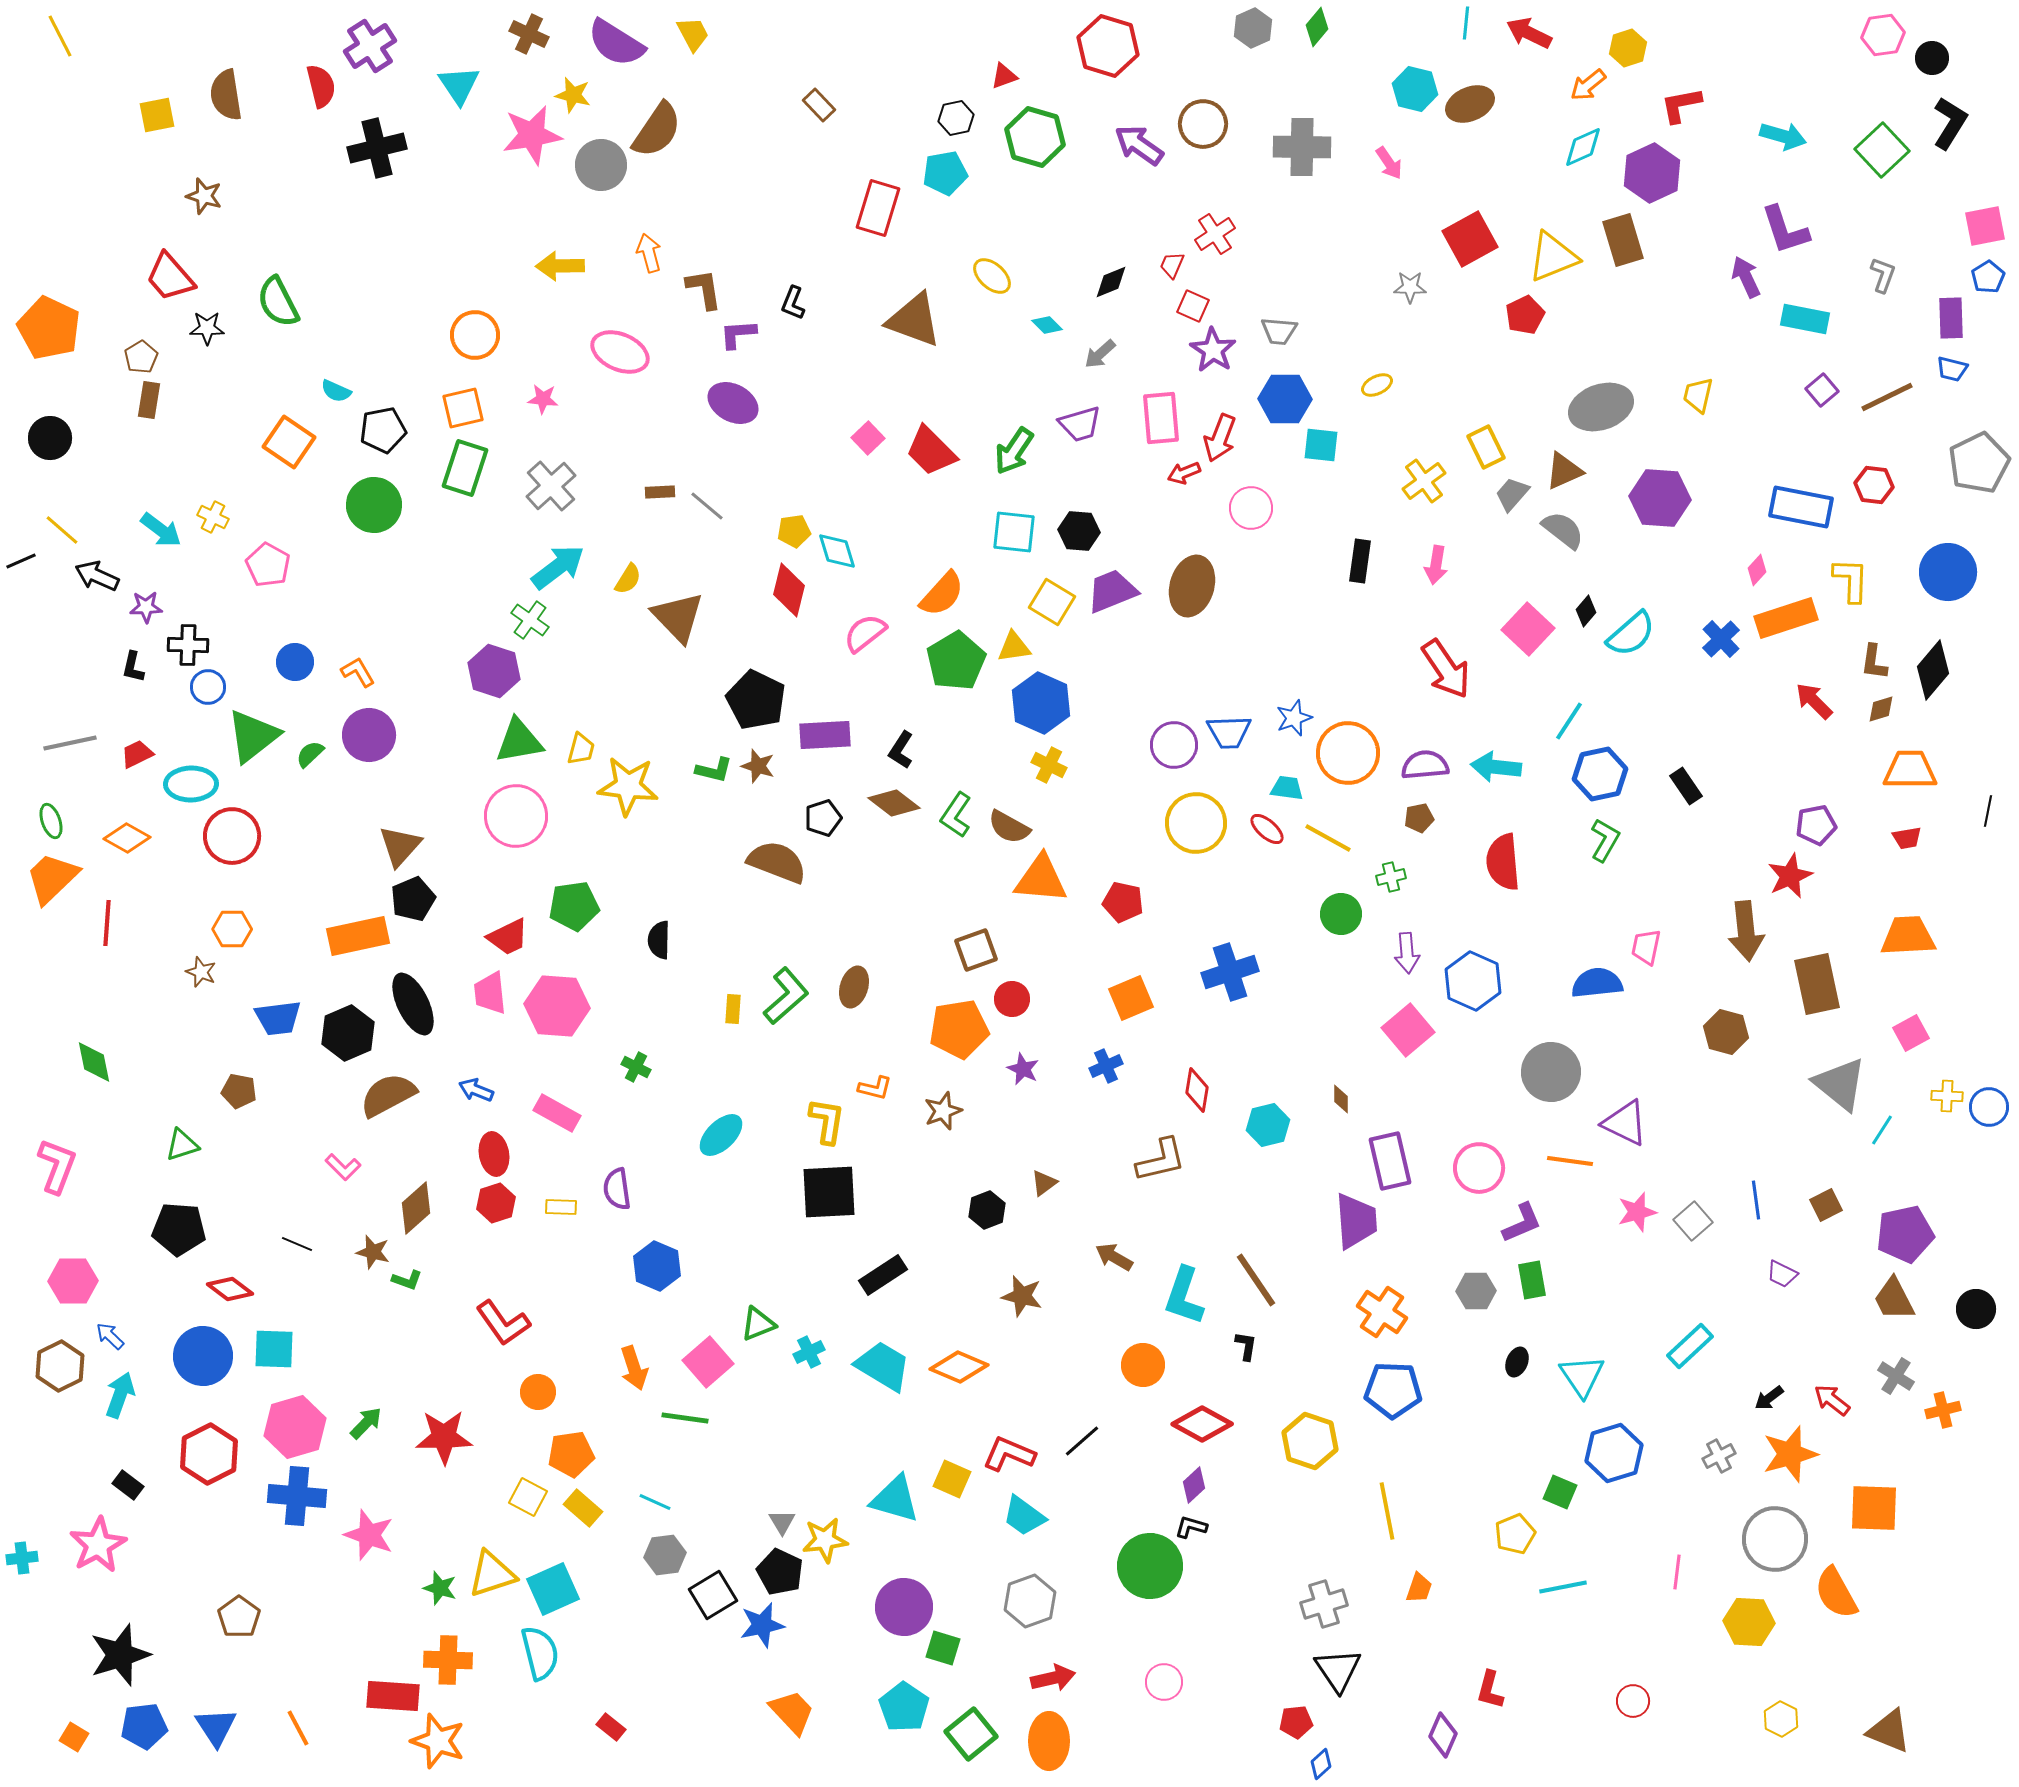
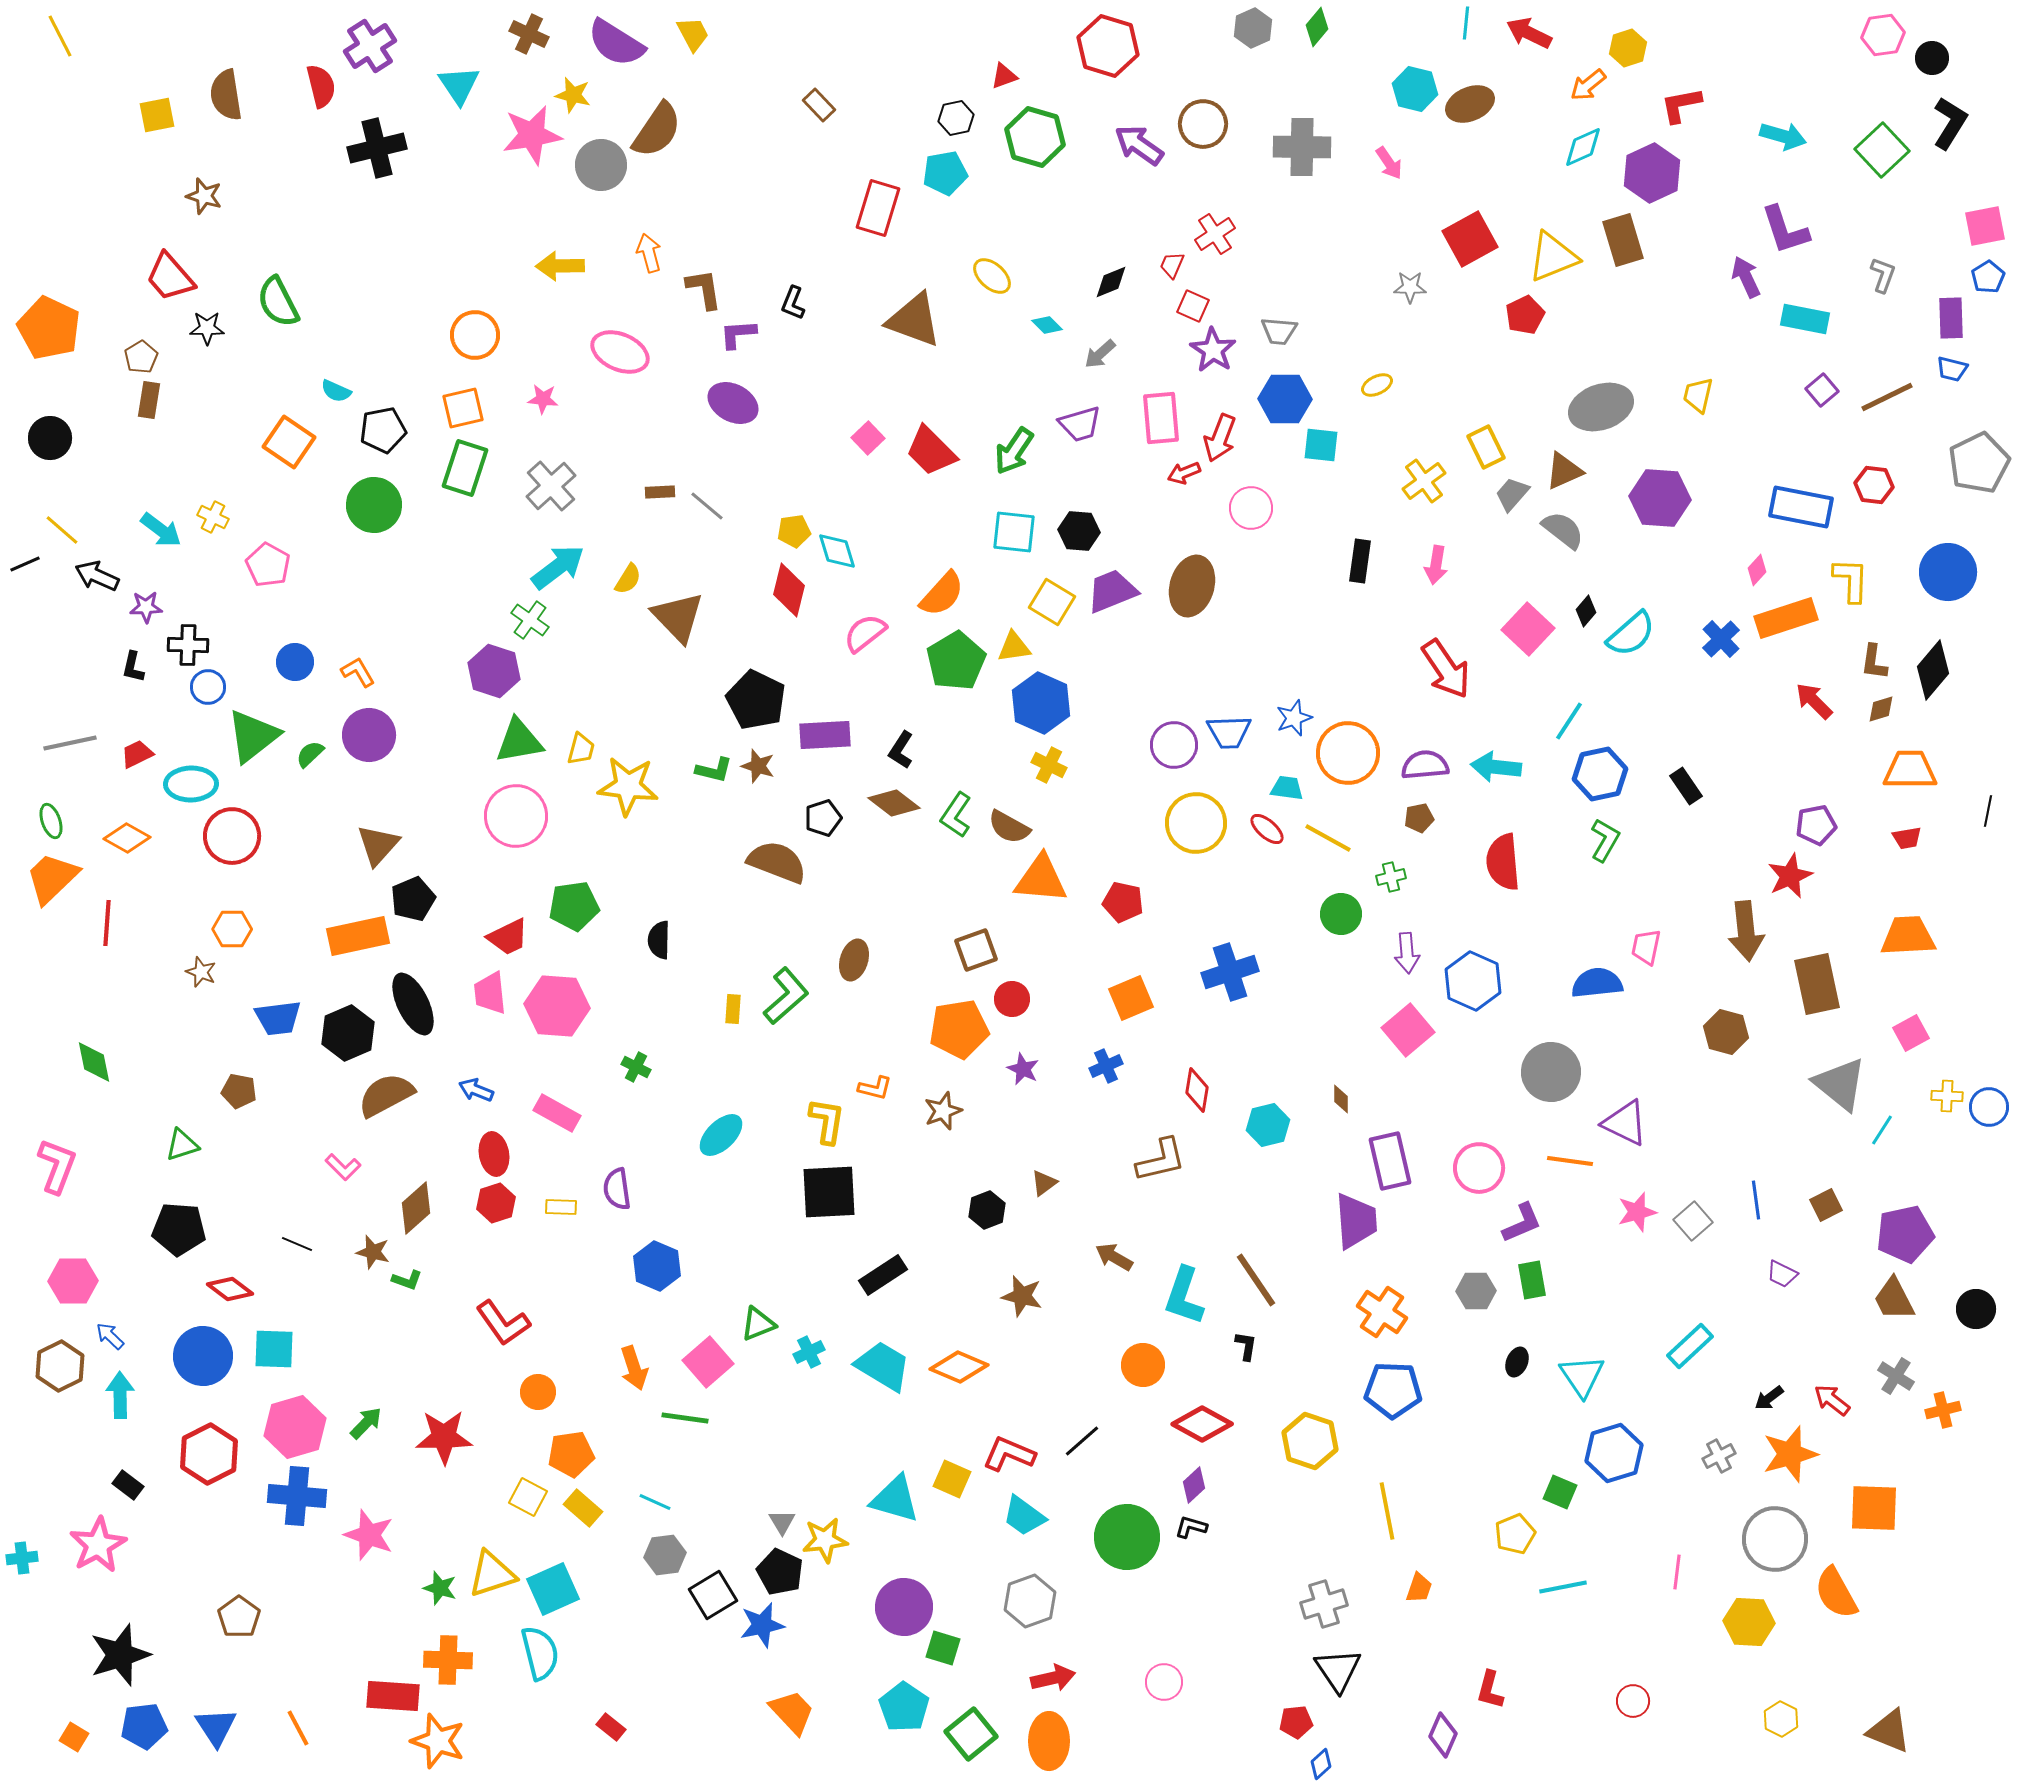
black line at (21, 561): moved 4 px right, 3 px down
brown triangle at (400, 846): moved 22 px left, 1 px up
brown ellipse at (854, 987): moved 27 px up
brown semicircle at (388, 1095): moved 2 px left
cyan arrow at (120, 1395): rotated 21 degrees counterclockwise
green circle at (1150, 1566): moved 23 px left, 29 px up
